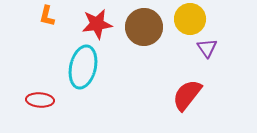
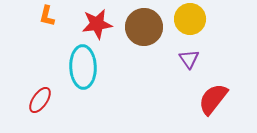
purple triangle: moved 18 px left, 11 px down
cyan ellipse: rotated 15 degrees counterclockwise
red semicircle: moved 26 px right, 4 px down
red ellipse: rotated 60 degrees counterclockwise
